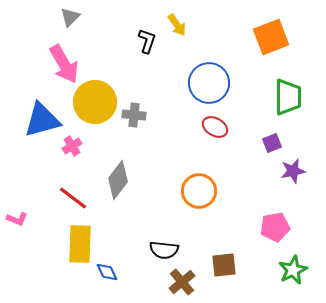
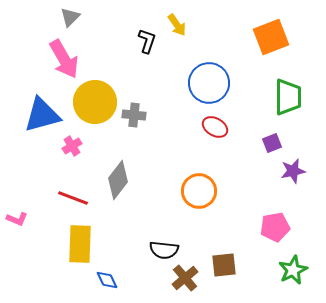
pink arrow: moved 5 px up
blue triangle: moved 5 px up
red line: rotated 16 degrees counterclockwise
blue diamond: moved 8 px down
brown cross: moved 3 px right, 4 px up
